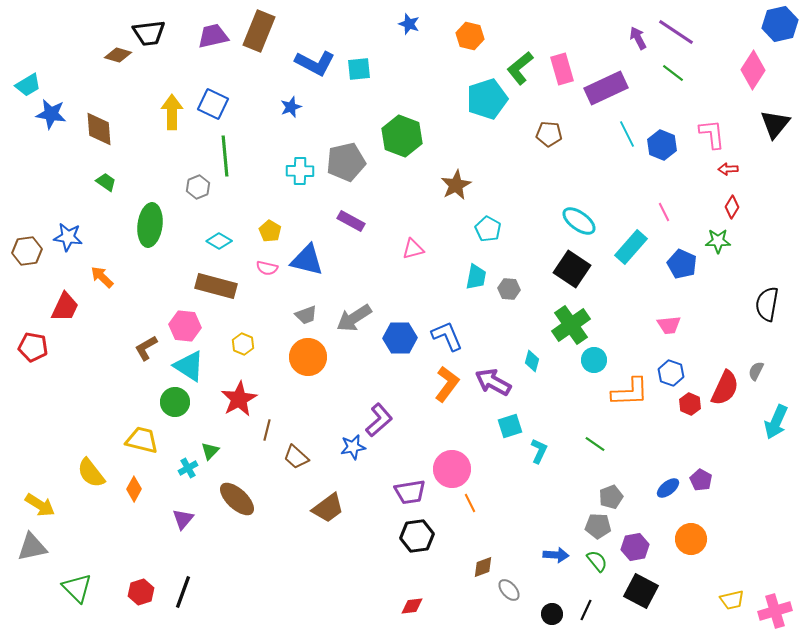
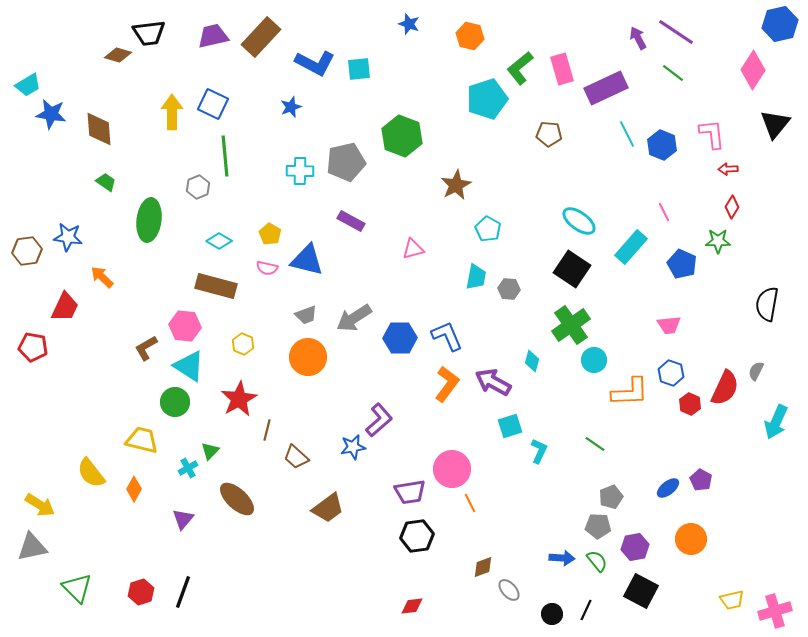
brown rectangle at (259, 31): moved 2 px right, 6 px down; rotated 21 degrees clockwise
green ellipse at (150, 225): moved 1 px left, 5 px up
yellow pentagon at (270, 231): moved 3 px down
blue arrow at (556, 555): moved 6 px right, 3 px down
